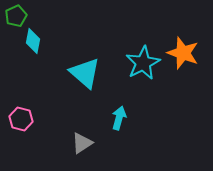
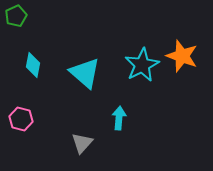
cyan diamond: moved 24 px down
orange star: moved 1 px left, 3 px down
cyan star: moved 1 px left, 2 px down
cyan arrow: rotated 10 degrees counterclockwise
gray triangle: rotated 15 degrees counterclockwise
